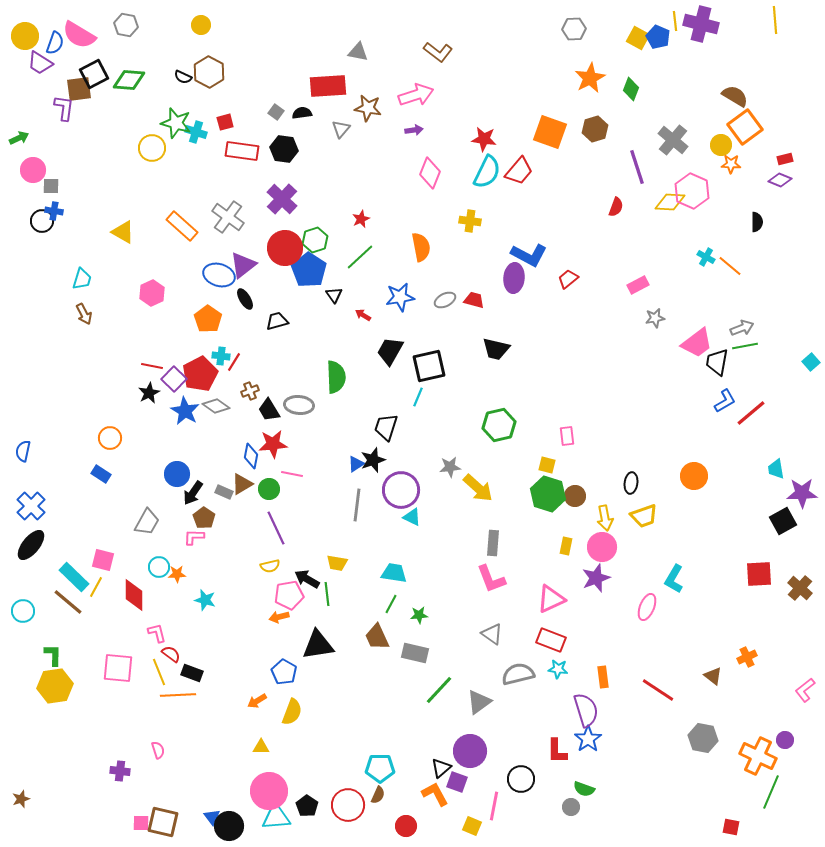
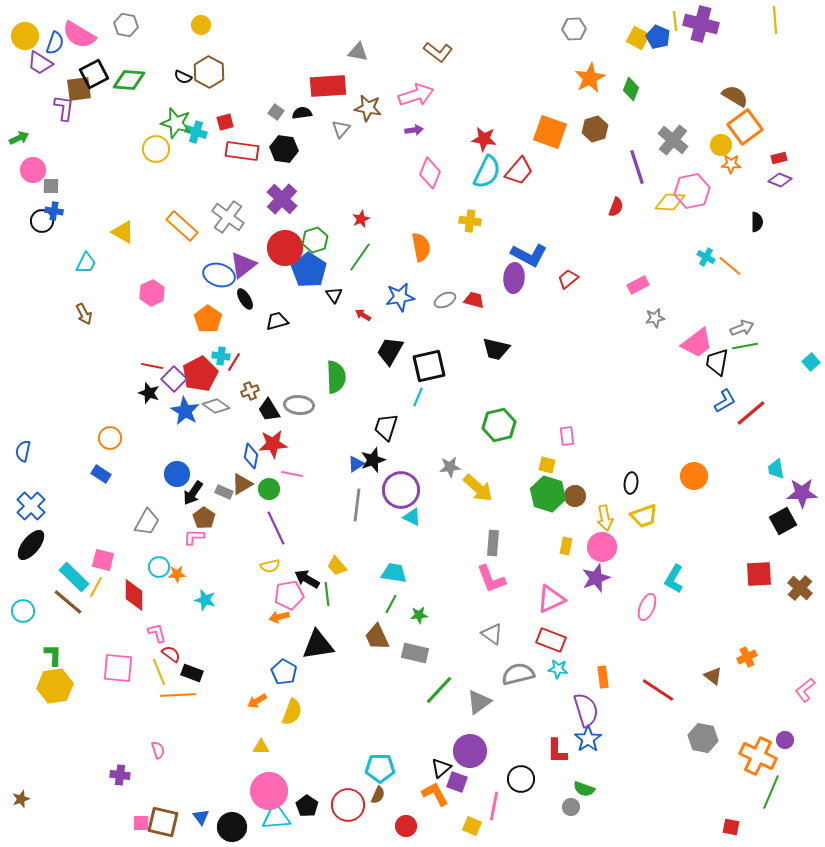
yellow circle at (152, 148): moved 4 px right, 1 px down
red rectangle at (785, 159): moved 6 px left, 1 px up
pink hexagon at (692, 191): rotated 24 degrees clockwise
green line at (360, 257): rotated 12 degrees counterclockwise
cyan trapezoid at (82, 279): moved 4 px right, 16 px up; rotated 10 degrees clockwise
black star at (149, 393): rotated 25 degrees counterclockwise
yellow trapezoid at (337, 563): moved 3 px down; rotated 40 degrees clockwise
purple cross at (120, 771): moved 4 px down
blue triangle at (212, 817): moved 11 px left
black circle at (229, 826): moved 3 px right, 1 px down
